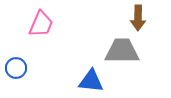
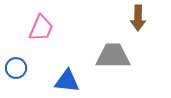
pink trapezoid: moved 4 px down
gray trapezoid: moved 9 px left, 5 px down
blue triangle: moved 24 px left
